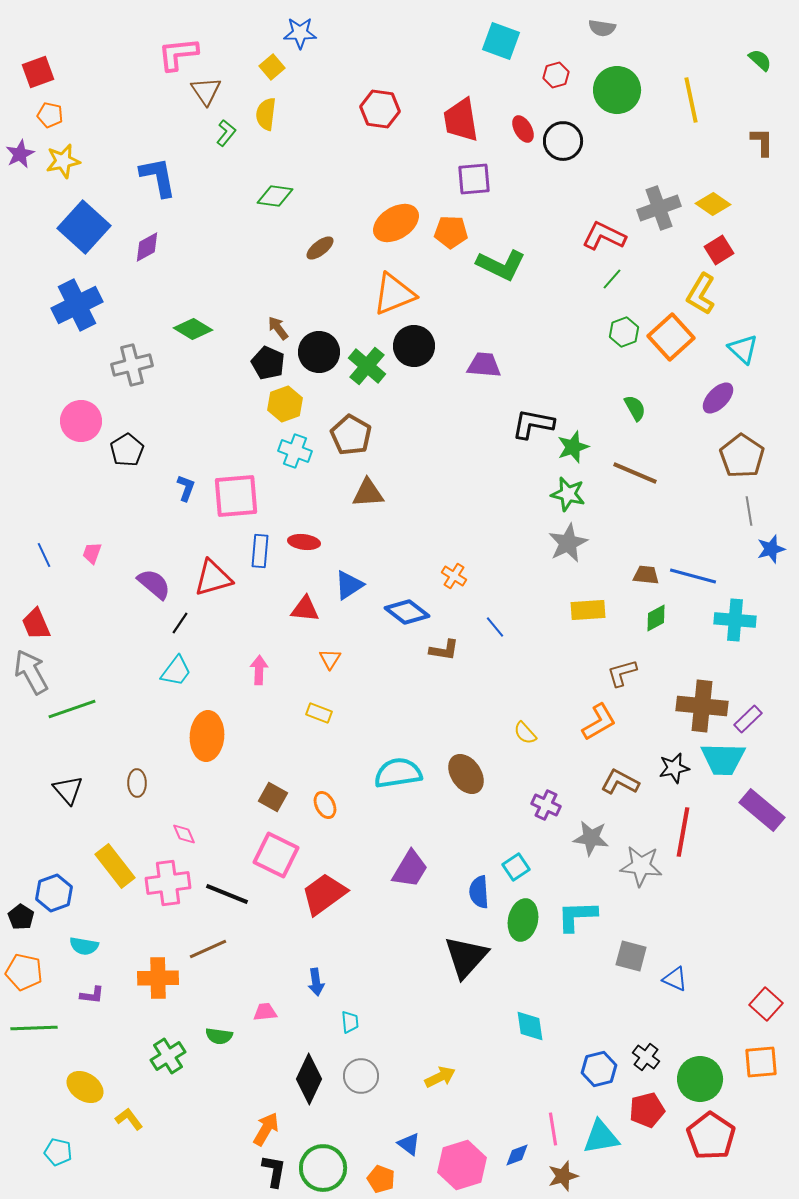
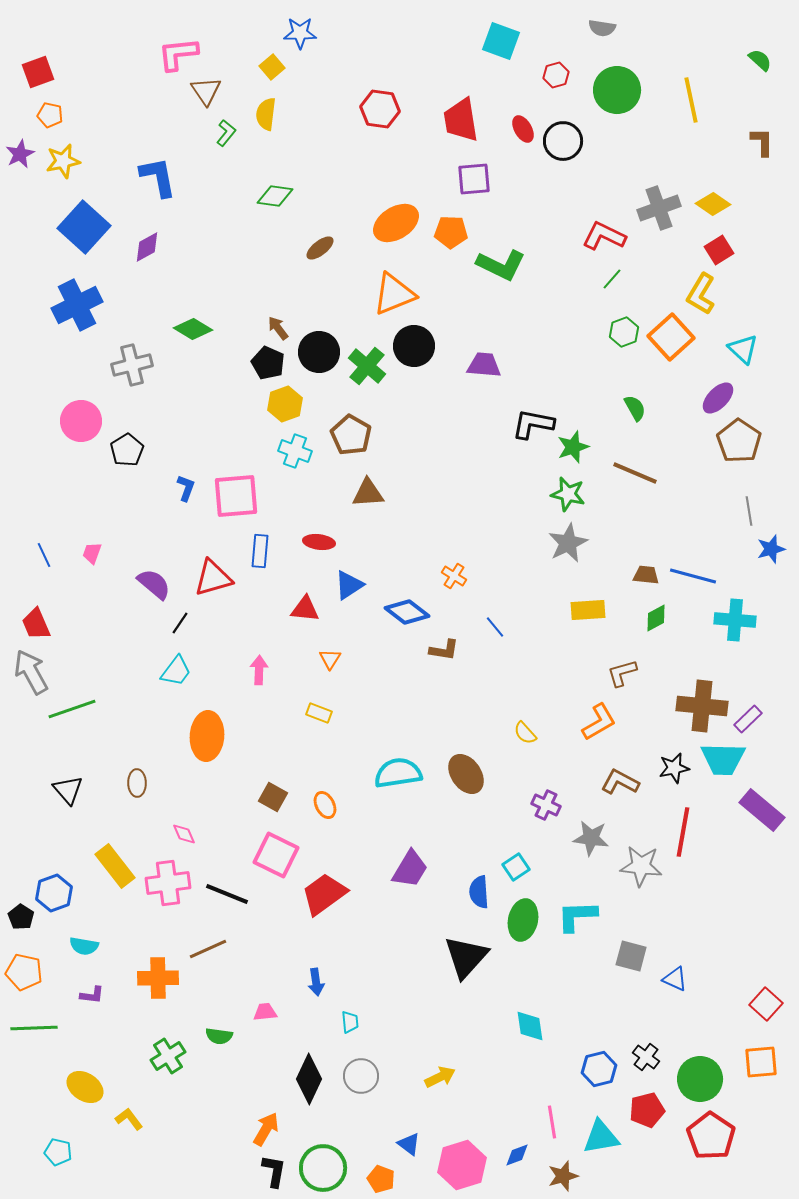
brown pentagon at (742, 456): moved 3 px left, 15 px up
red ellipse at (304, 542): moved 15 px right
pink line at (553, 1129): moved 1 px left, 7 px up
